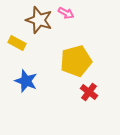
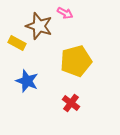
pink arrow: moved 1 px left
brown star: moved 6 px down
blue star: moved 1 px right
red cross: moved 18 px left, 11 px down
